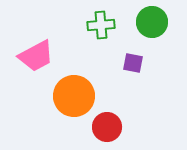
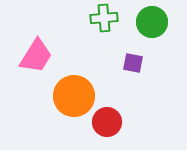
green cross: moved 3 px right, 7 px up
pink trapezoid: rotated 30 degrees counterclockwise
red circle: moved 5 px up
